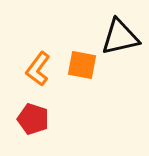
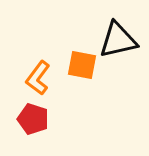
black triangle: moved 2 px left, 3 px down
orange L-shape: moved 9 px down
